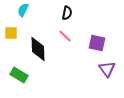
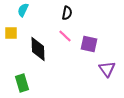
purple square: moved 8 px left, 1 px down
green rectangle: moved 3 px right, 8 px down; rotated 42 degrees clockwise
